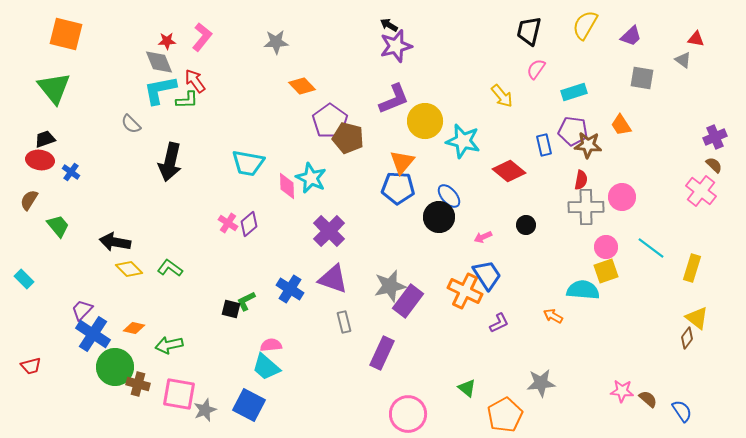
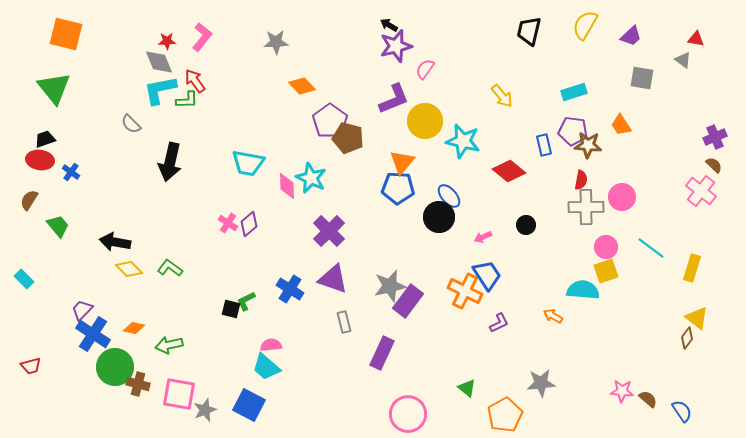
pink semicircle at (536, 69): moved 111 px left
